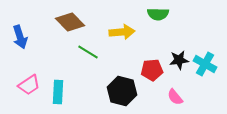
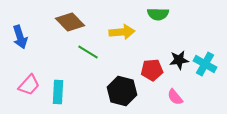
pink trapezoid: rotated 15 degrees counterclockwise
